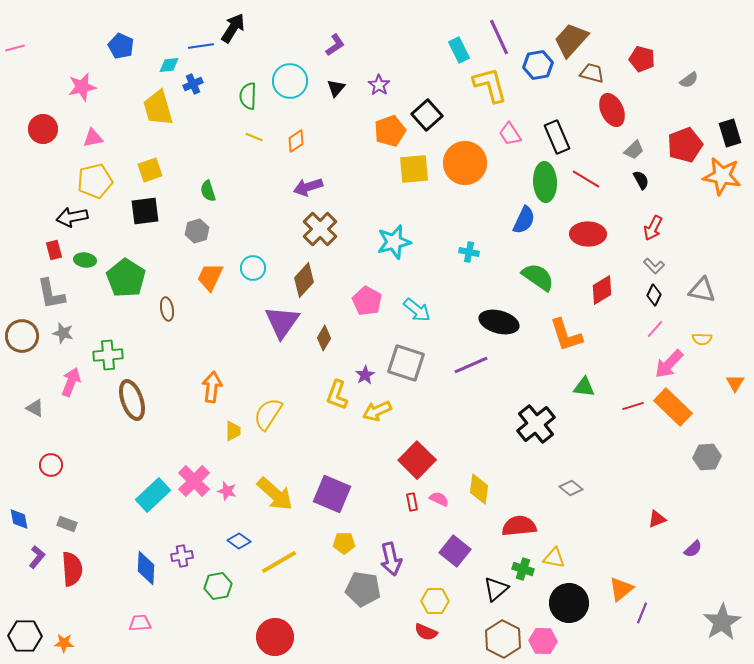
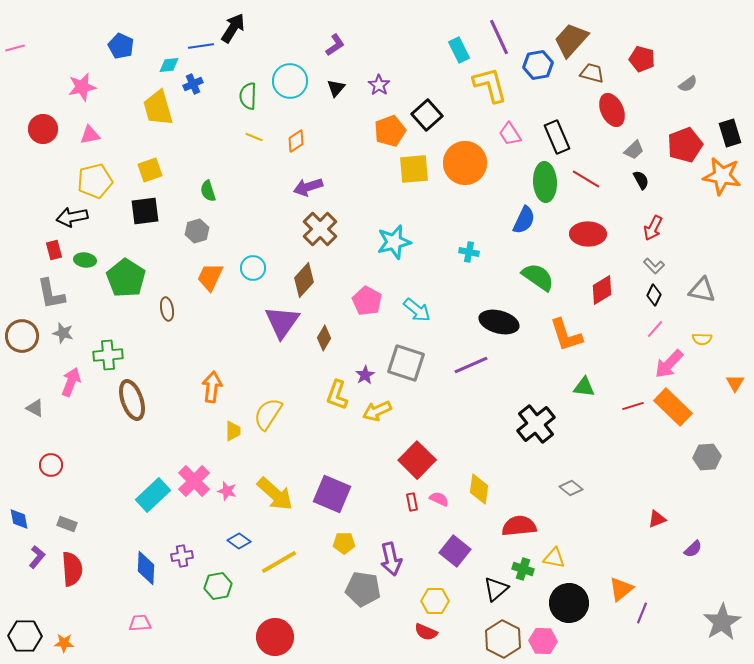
gray semicircle at (689, 80): moved 1 px left, 4 px down
pink triangle at (93, 138): moved 3 px left, 3 px up
